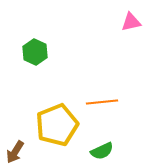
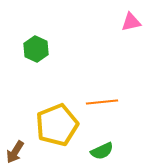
green hexagon: moved 1 px right, 3 px up
